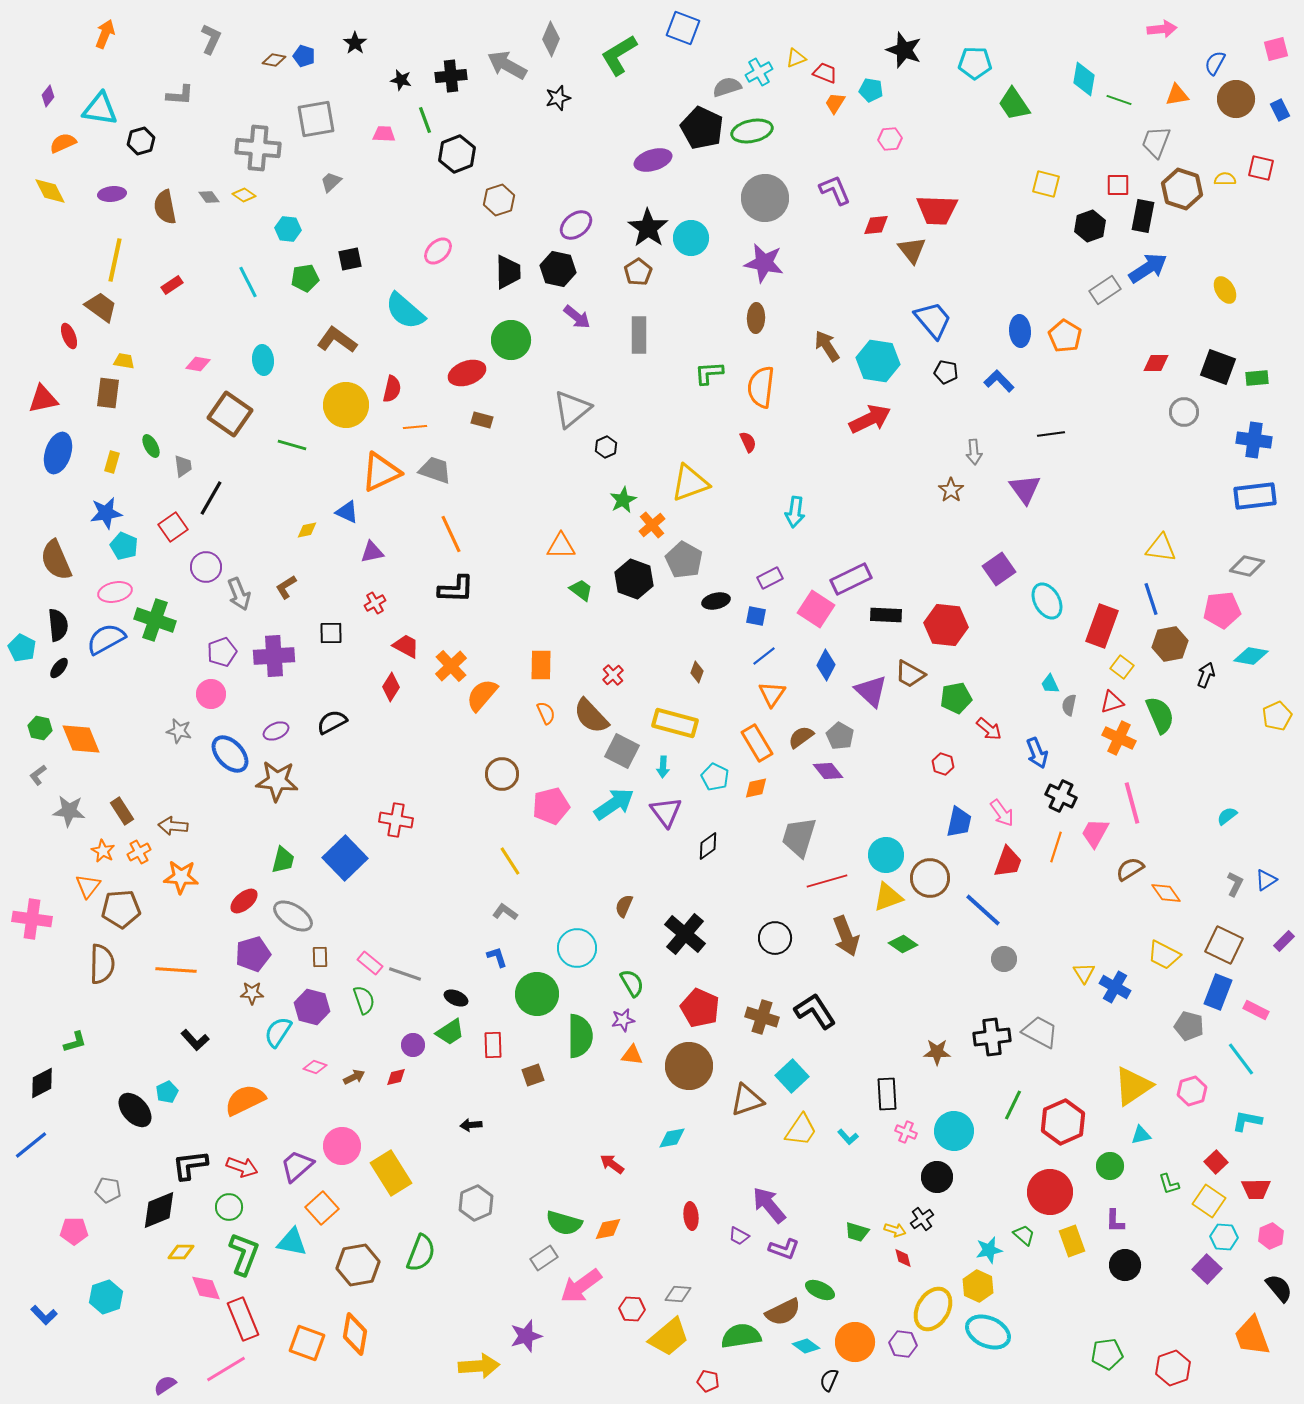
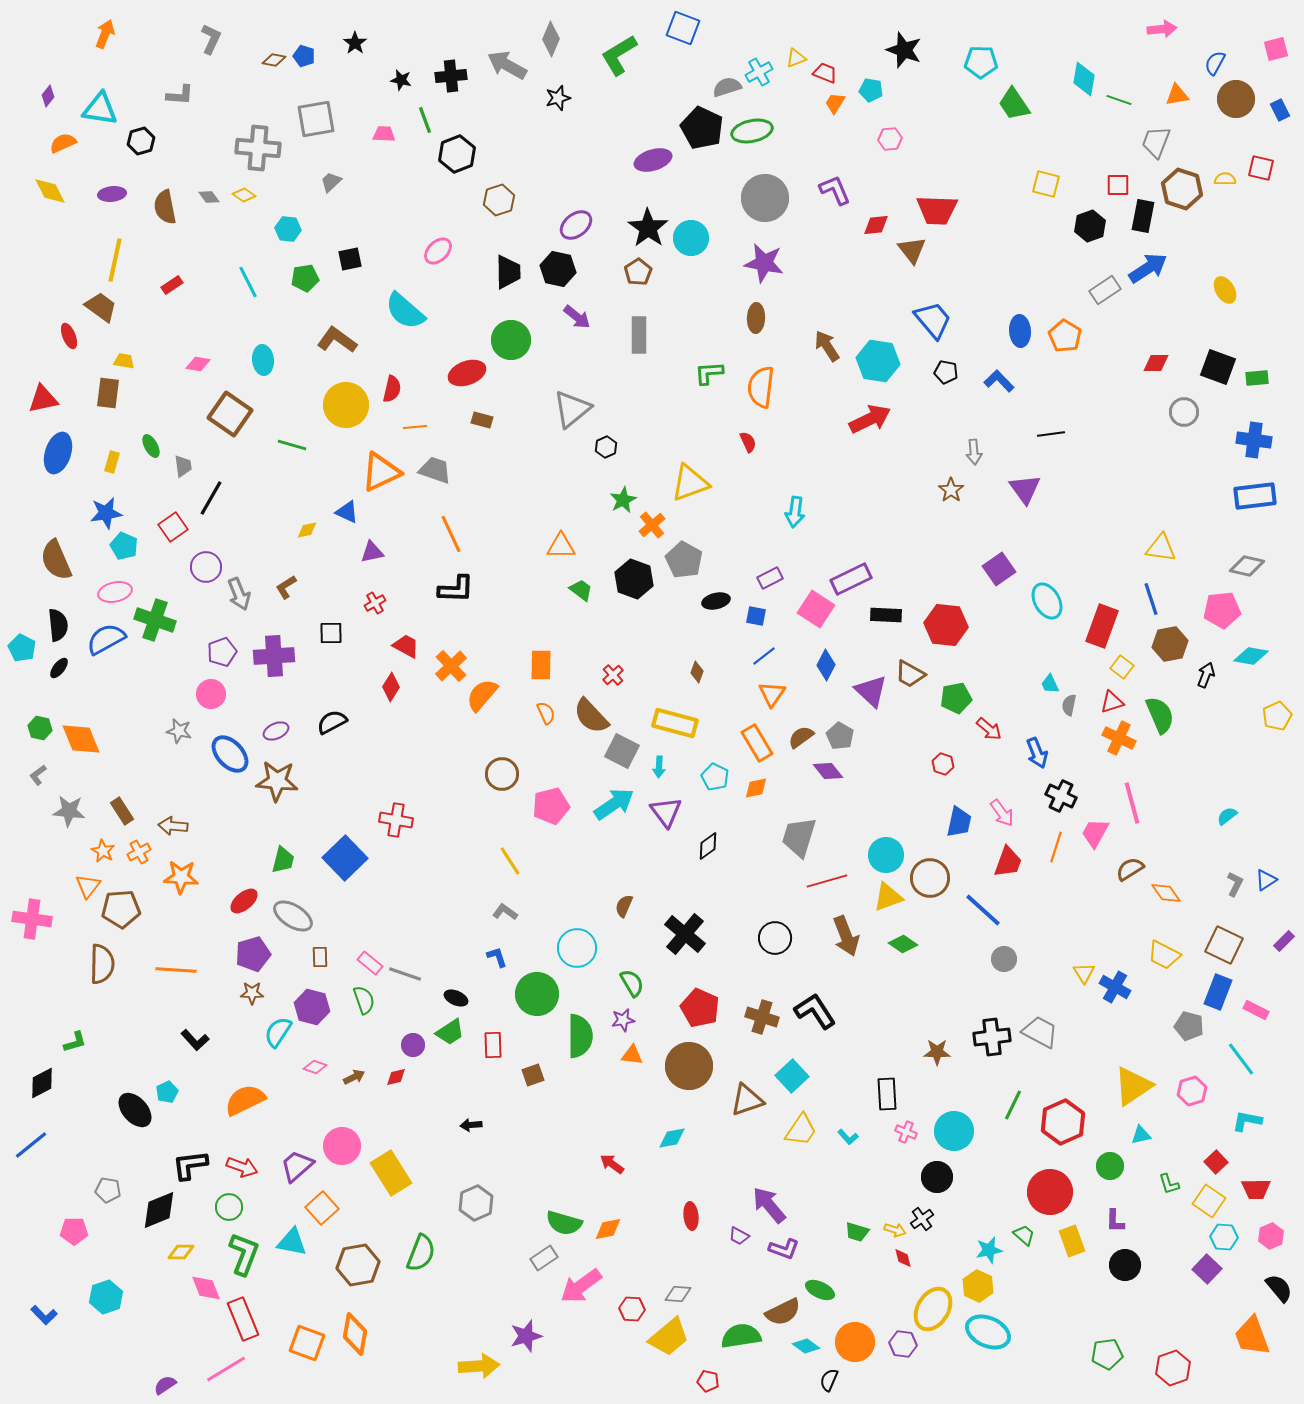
cyan pentagon at (975, 63): moved 6 px right, 1 px up
cyan arrow at (663, 767): moved 4 px left
